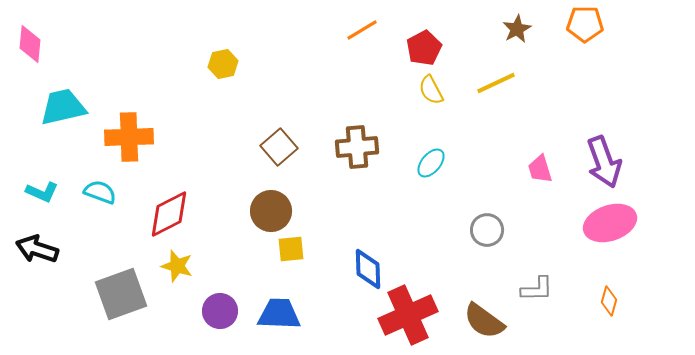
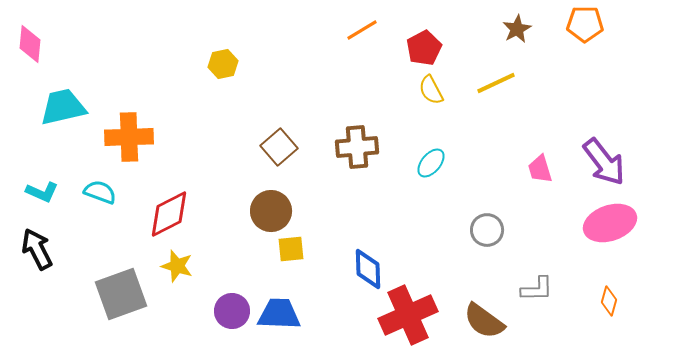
purple arrow: rotated 18 degrees counterclockwise
black arrow: rotated 45 degrees clockwise
purple circle: moved 12 px right
